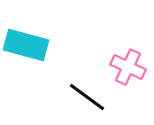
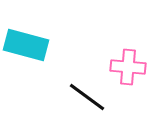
pink cross: rotated 20 degrees counterclockwise
